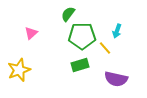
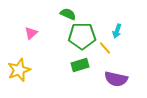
green semicircle: rotated 77 degrees clockwise
